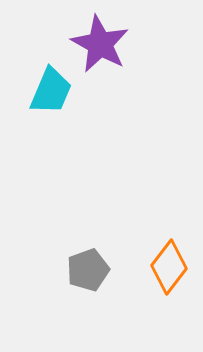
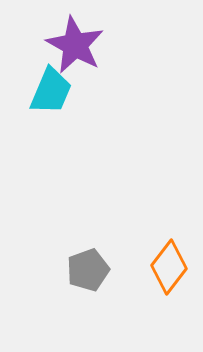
purple star: moved 25 px left, 1 px down
